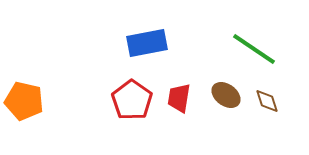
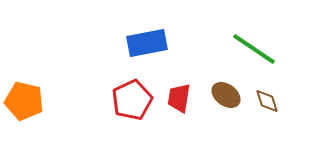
red pentagon: rotated 12 degrees clockwise
